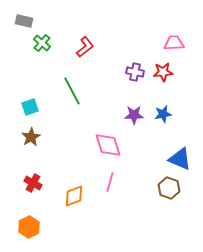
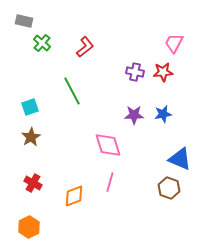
pink trapezoid: rotated 60 degrees counterclockwise
